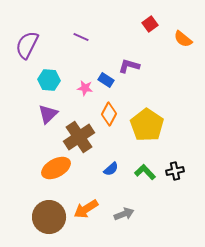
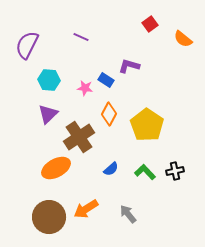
gray arrow: moved 4 px right; rotated 108 degrees counterclockwise
